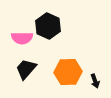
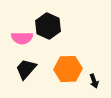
orange hexagon: moved 3 px up
black arrow: moved 1 px left
